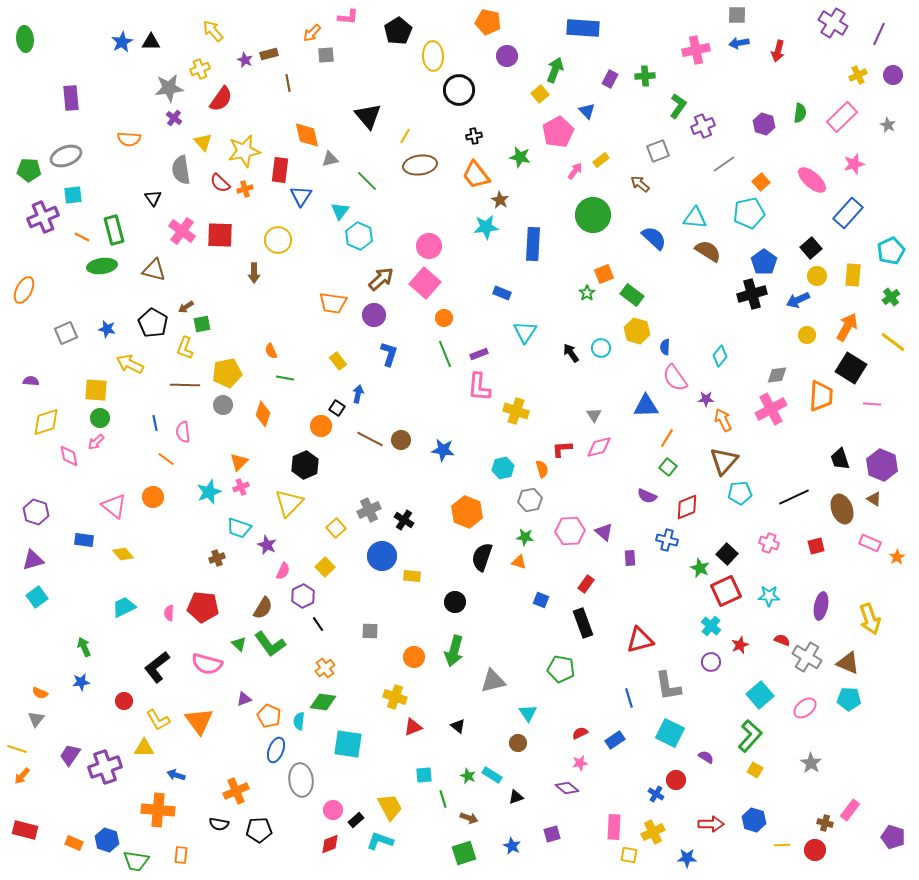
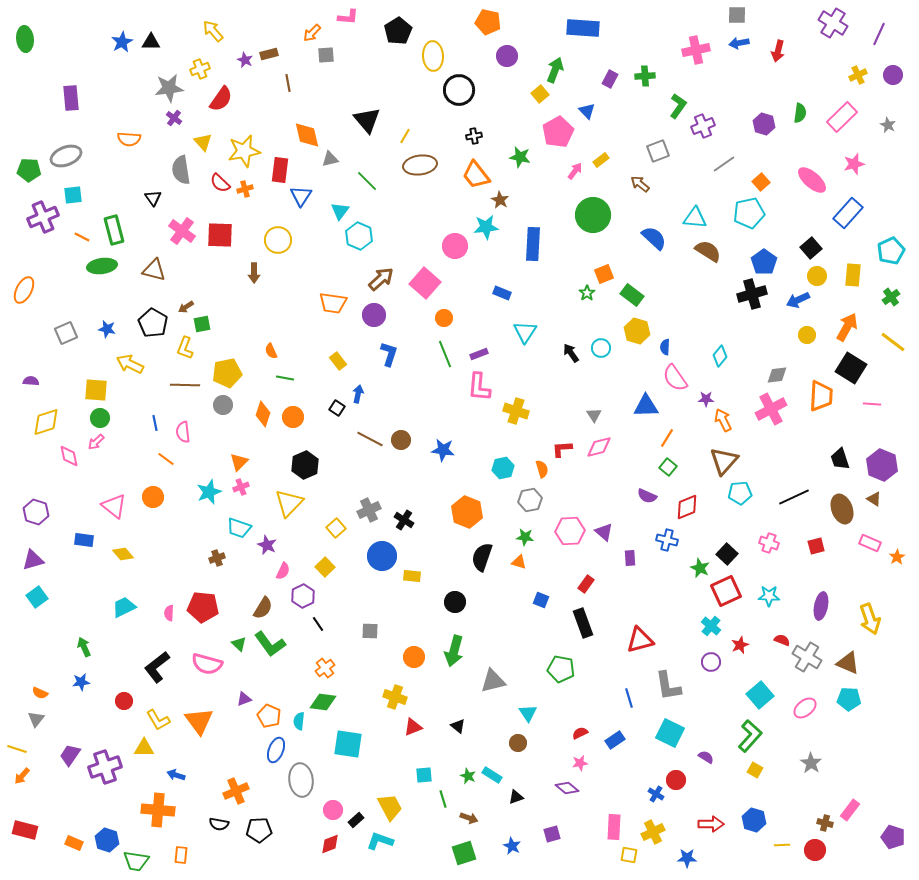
black triangle at (368, 116): moved 1 px left, 4 px down
pink circle at (429, 246): moved 26 px right
orange circle at (321, 426): moved 28 px left, 9 px up
